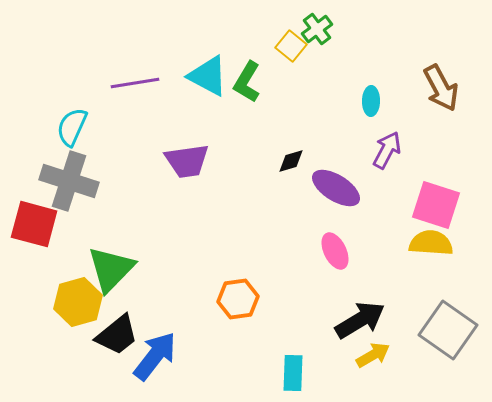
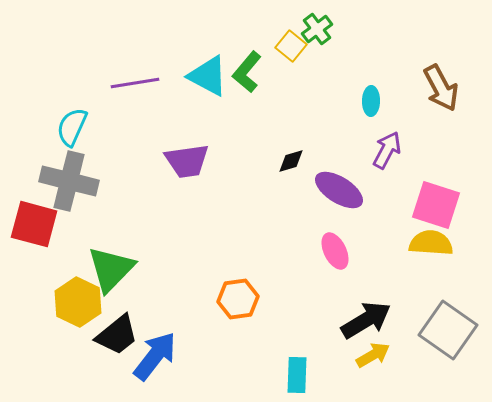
green L-shape: moved 10 px up; rotated 9 degrees clockwise
gray cross: rotated 4 degrees counterclockwise
purple ellipse: moved 3 px right, 2 px down
yellow hexagon: rotated 18 degrees counterclockwise
black arrow: moved 6 px right
cyan rectangle: moved 4 px right, 2 px down
